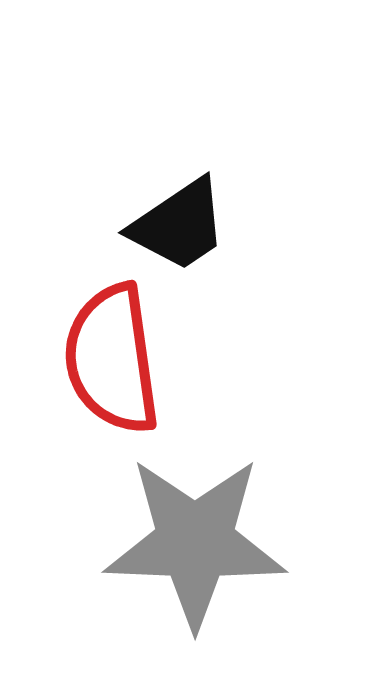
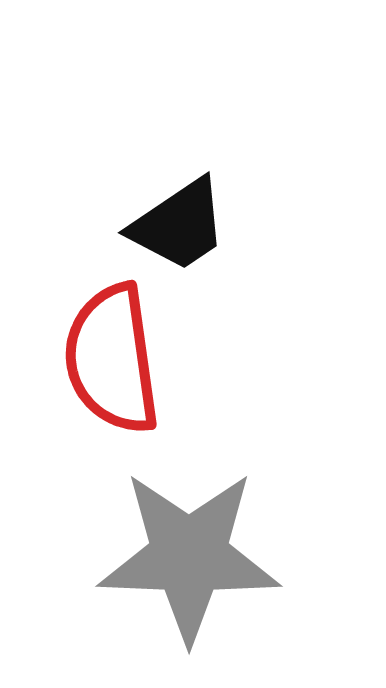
gray star: moved 6 px left, 14 px down
